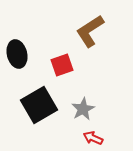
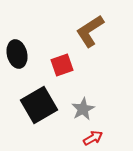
red arrow: rotated 126 degrees clockwise
